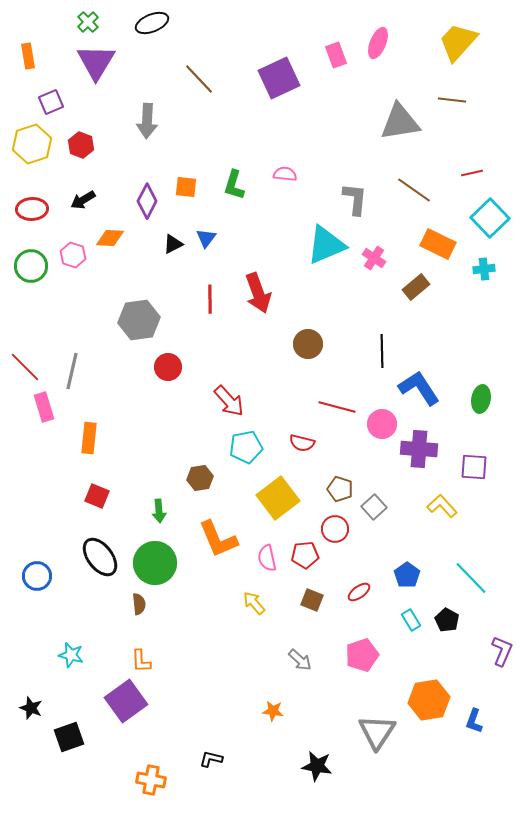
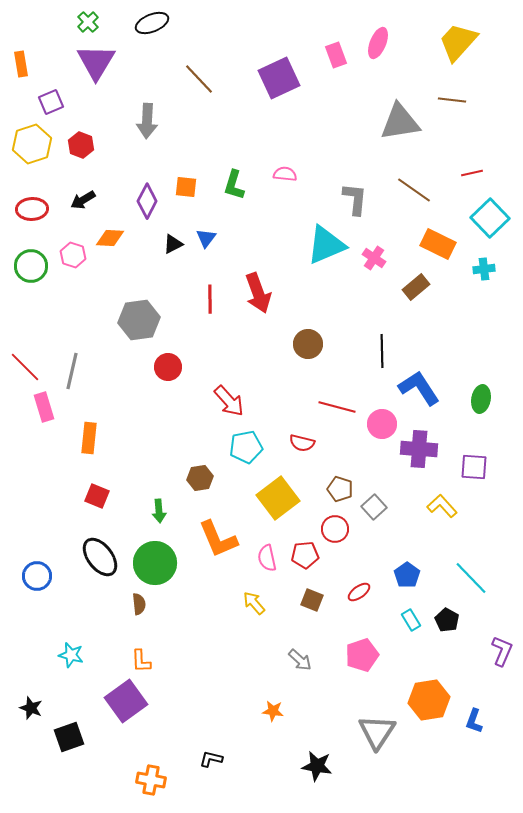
orange rectangle at (28, 56): moved 7 px left, 8 px down
